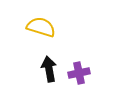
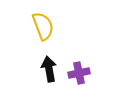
yellow semicircle: moved 2 px right, 1 px up; rotated 52 degrees clockwise
